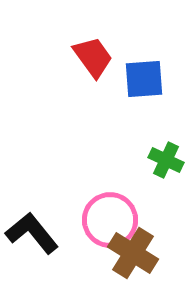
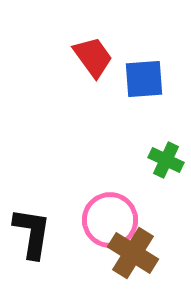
black L-shape: rotated 48 degrees clockwise
